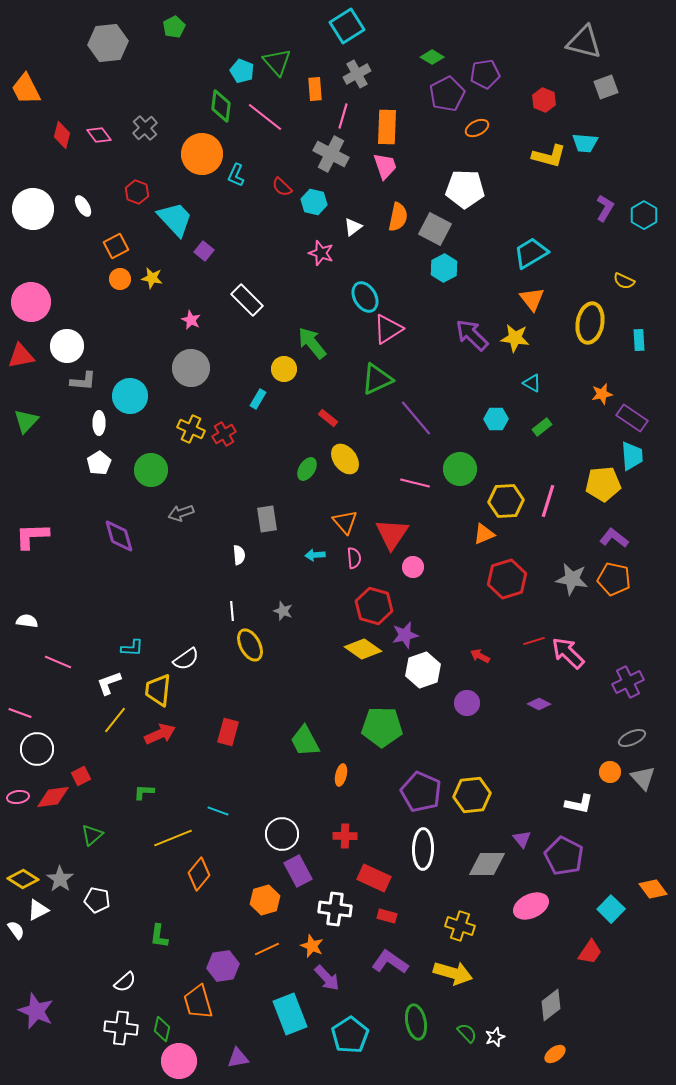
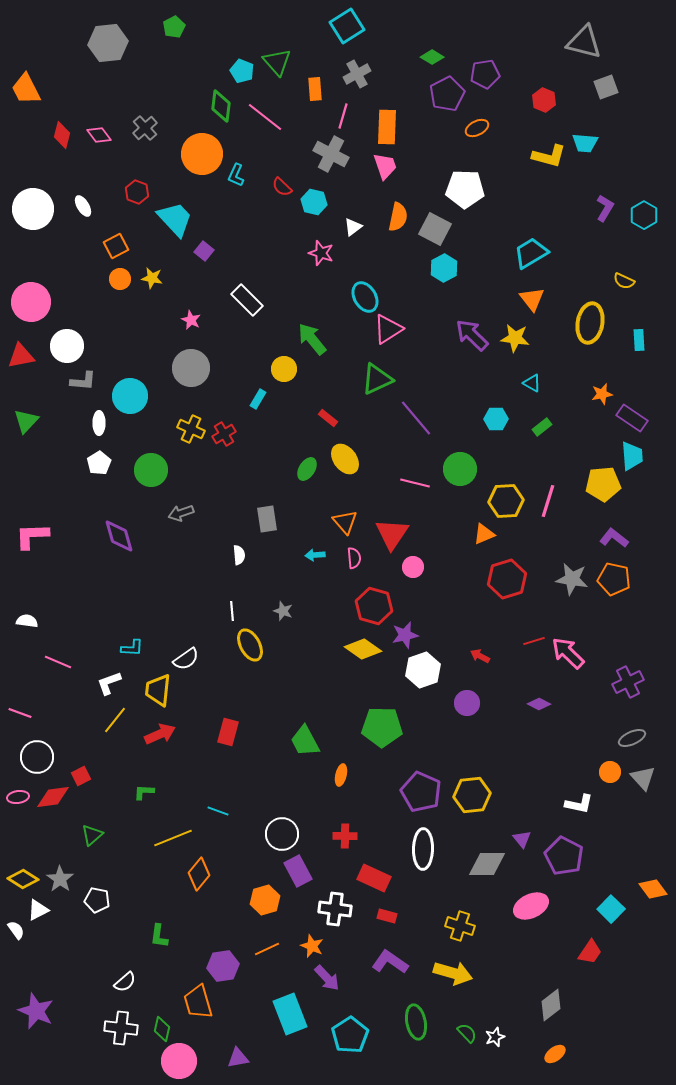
green arrow at (312, 343): moved 4 px up
white circle at (37, 749): moved 8 px down
